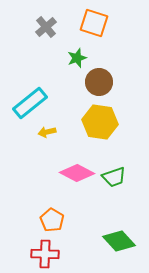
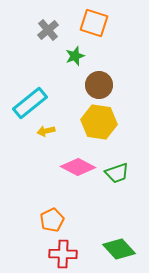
gray cross: moved 2 px right, 3 px down
green star: moved 2 px left, 2 px up
brown circle: moved 3 px down
yellow hexagon: moved 1 px left
yellow arrow: moved 1 px left, 1 px up
pink diamond: moved 1 px right, 6 px up
green trapezoid: moved 3 px right, 4 px up
orange pentagon: rotated 15 degrees clockwise
green diamond: moved 8 px down
red cross: moved 18 px right
